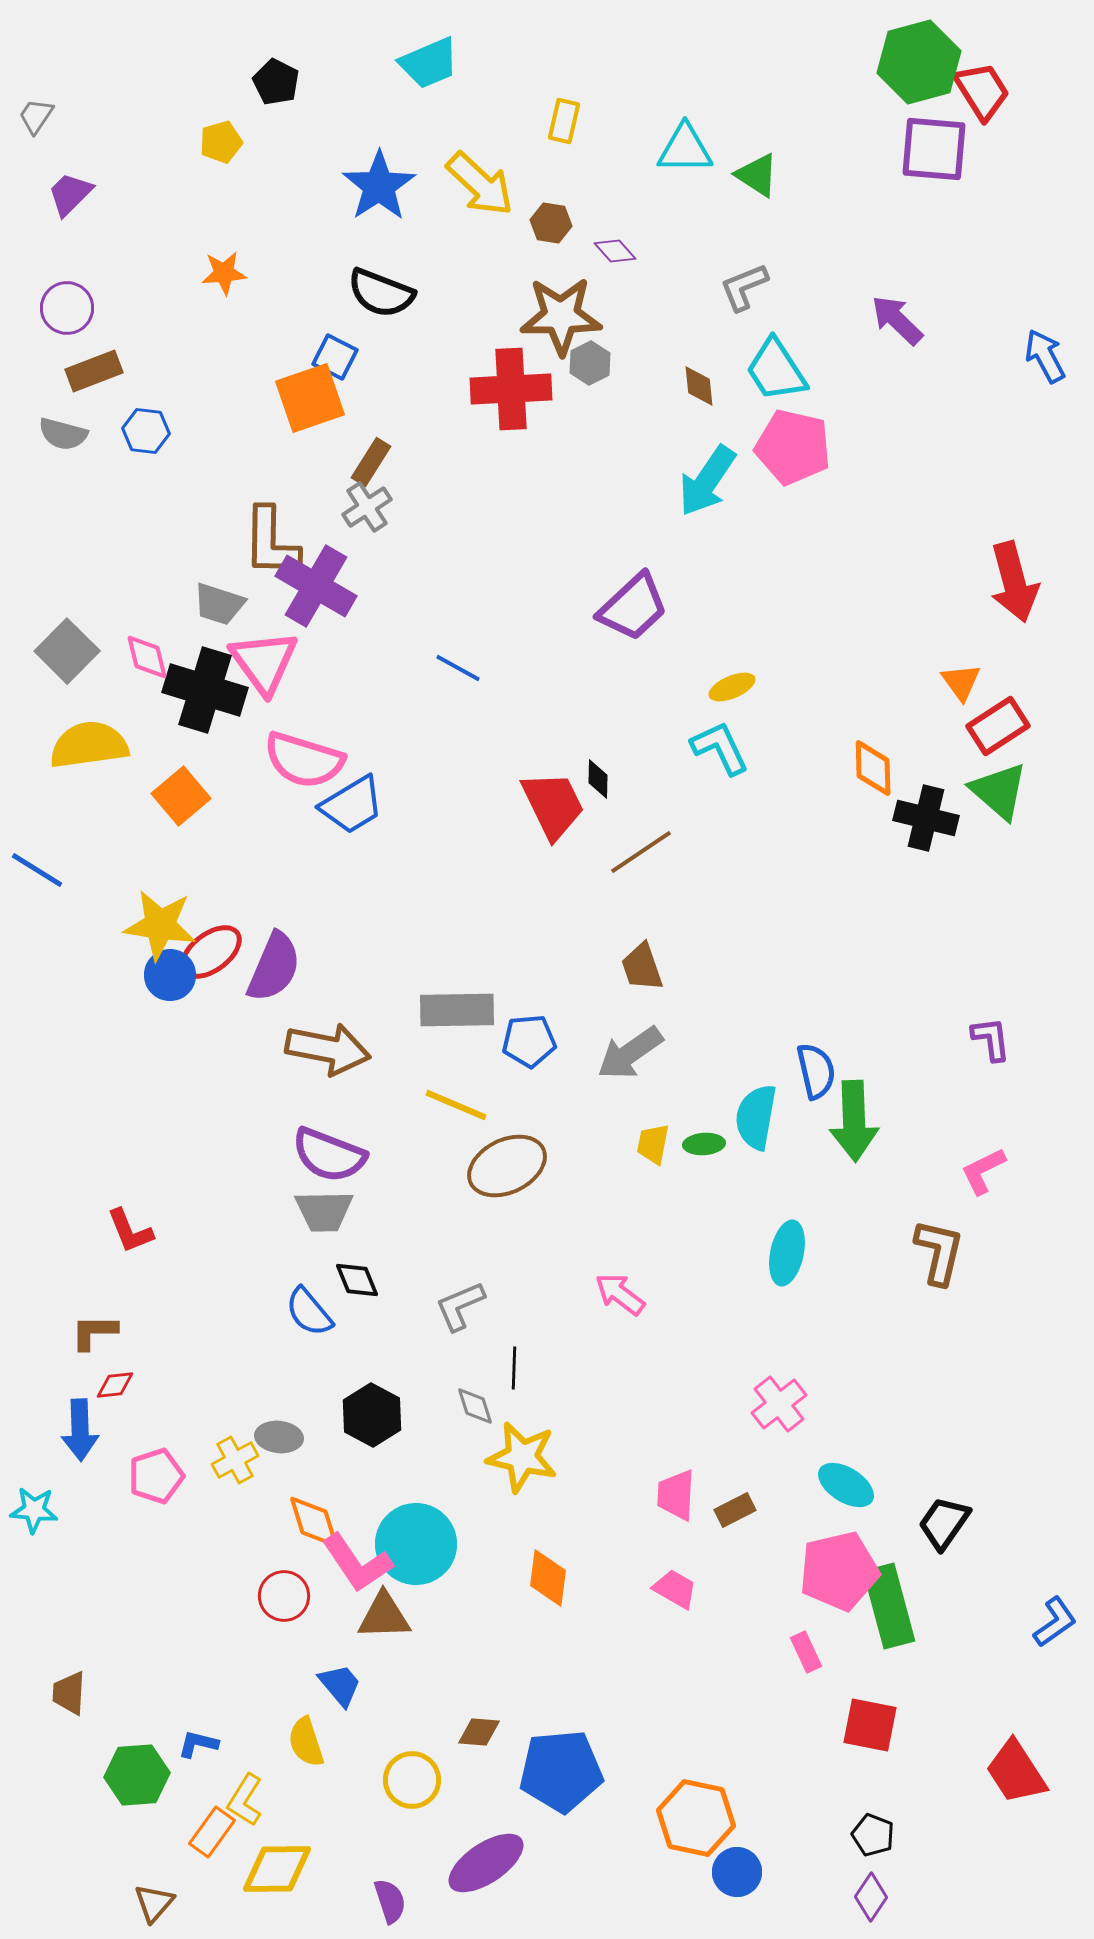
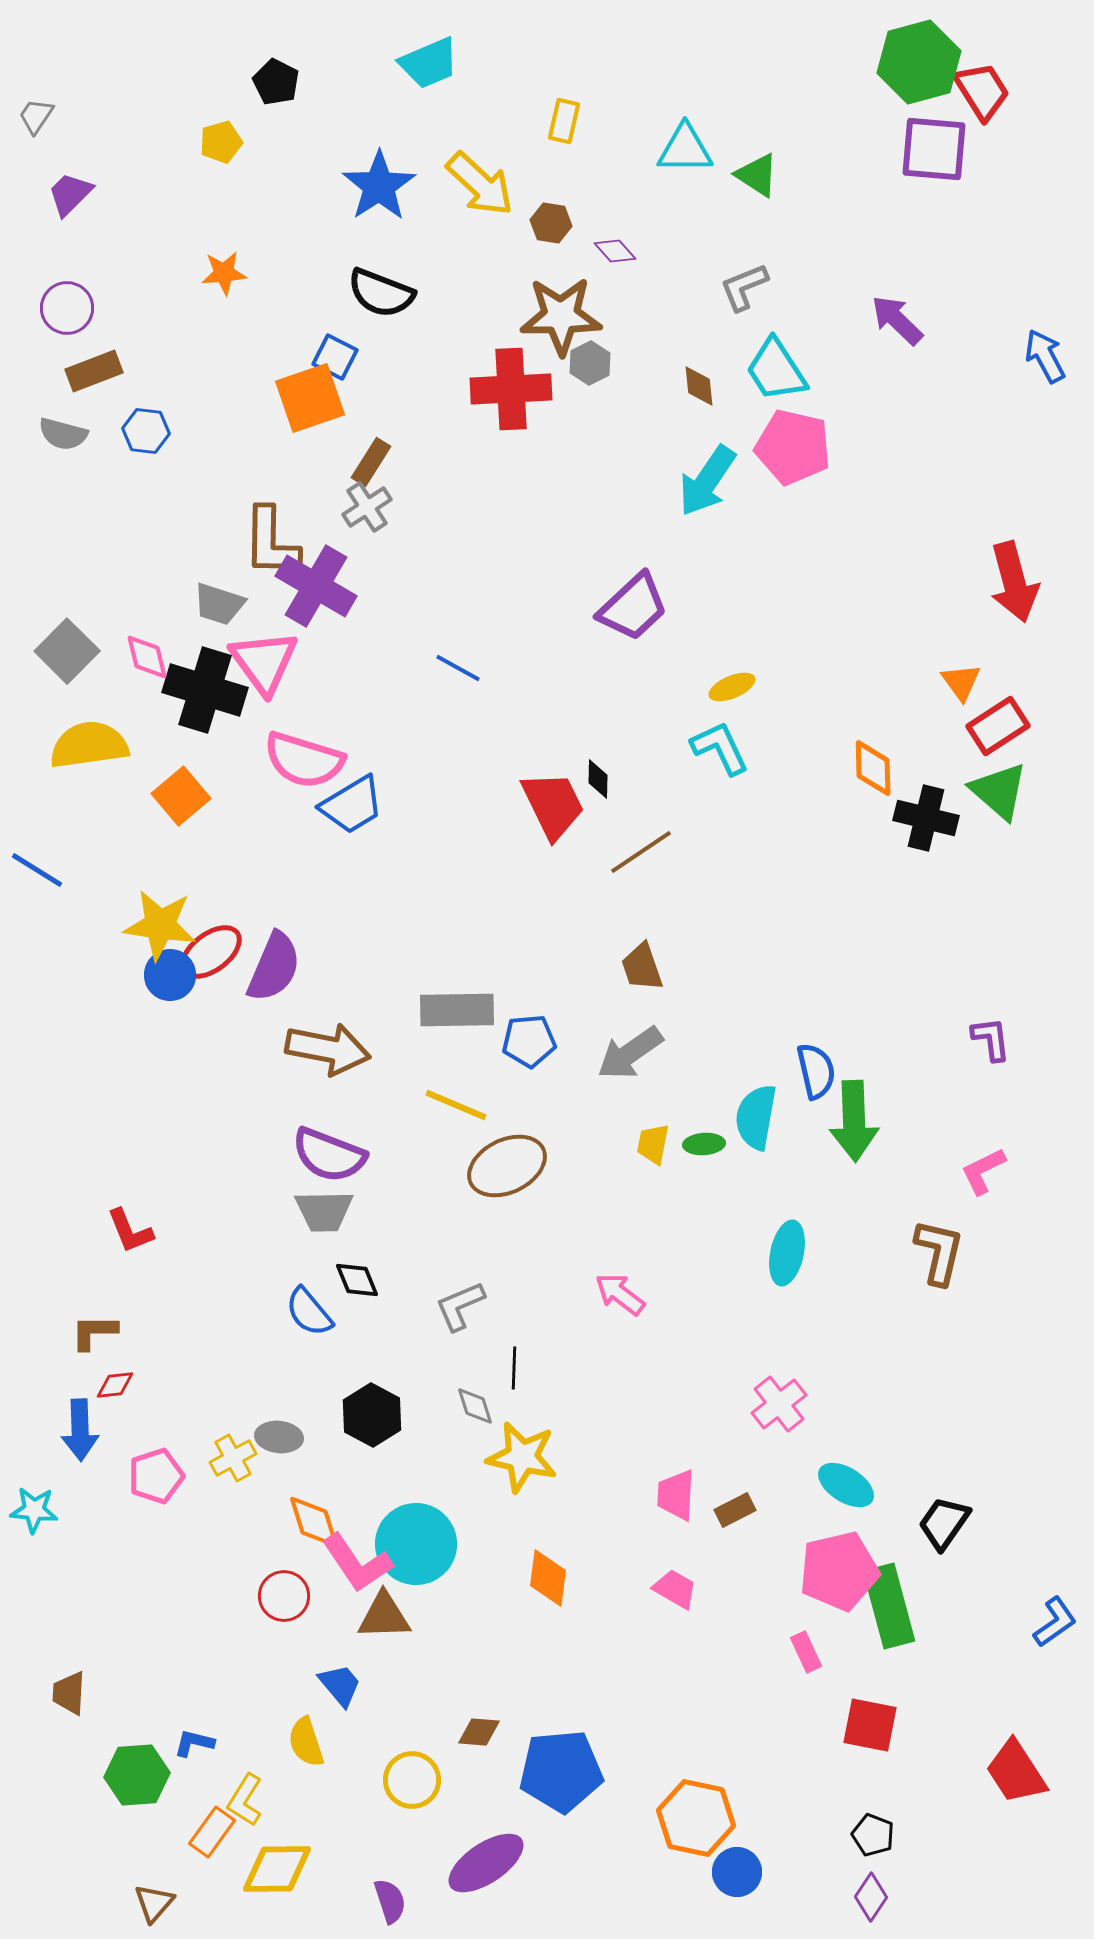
yellow cross at (235, 1460): moved 2 px left, 2 px up
blue L-shape at (198, 1744): moved 4 px left, 1 px up
